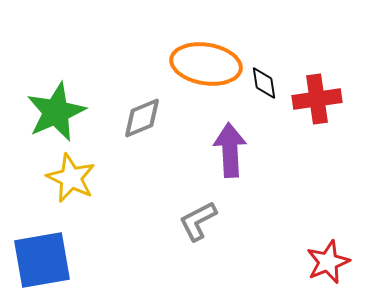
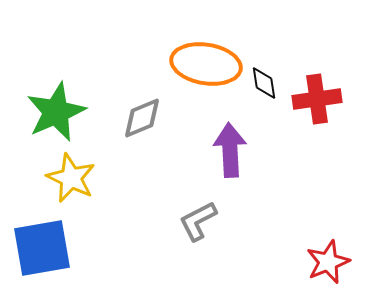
blue square: moved 12 px up
